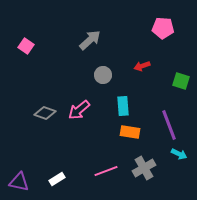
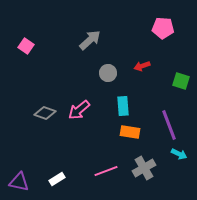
gray circle: moved 5 px right, 2 px up
